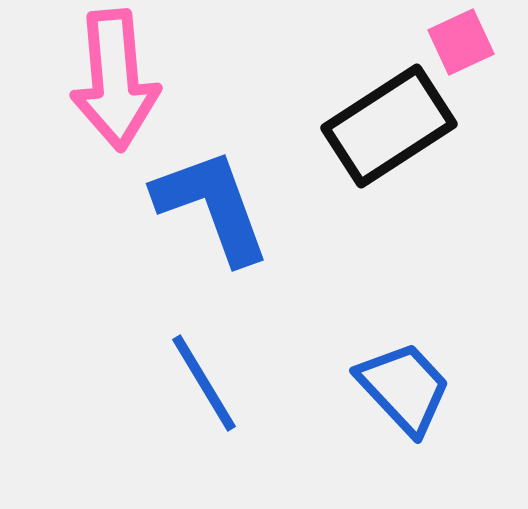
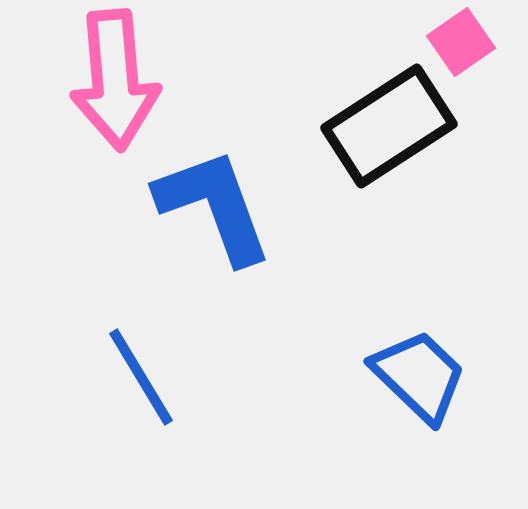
pink square: rotated 10 degrees counterclockwise
blue L-shape: moved 2 px right
blue line: moved 63 px left, 6 px up
blue trapezoid: moved 15 px right, 12 px up; rotated 3 degrees counterclockwise
